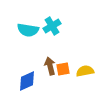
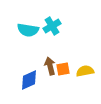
blue diamond: moved 2 px right, 1 px up
